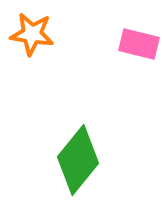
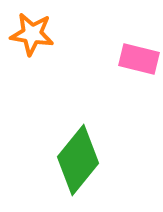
pink rectangle: moved 15 px down
